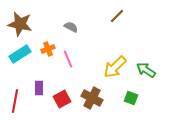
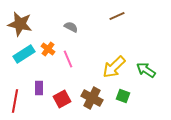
brown line: rotated 21 degrees clockwise
orange cross: rotated 32 degrees counterclockwise
cyan rectangle: moved 4 px right
yellow arrow: moved 1 px left
green square: moved 8 px left, 2 px up
